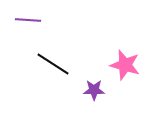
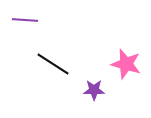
purple line: moved 3 px left
pink star: moved 1 px right, 1 px up
